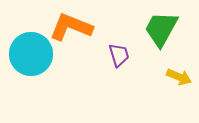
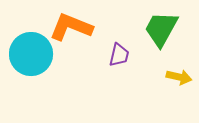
purple trapezoid: rotated 30 degrees clockwise
yellow arrow: rotated 10 degrees counterclockwise
